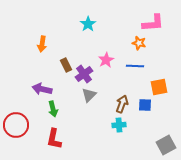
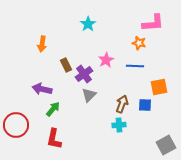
green arrow: rotated 126 degrees counterclockwise
